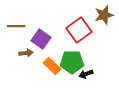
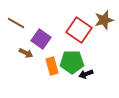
brown star: moved 5 px down
brown line: moved 3 px up; rotated 30 degrees clockwise
red square: rotated 20 degrees counterclockwise
brown arrow: rotated 32 degrees clockwise
orange rectangle: rotated 30 degrees clockwise
